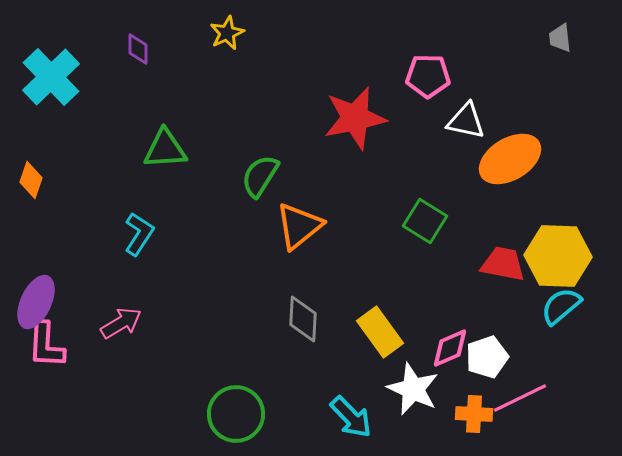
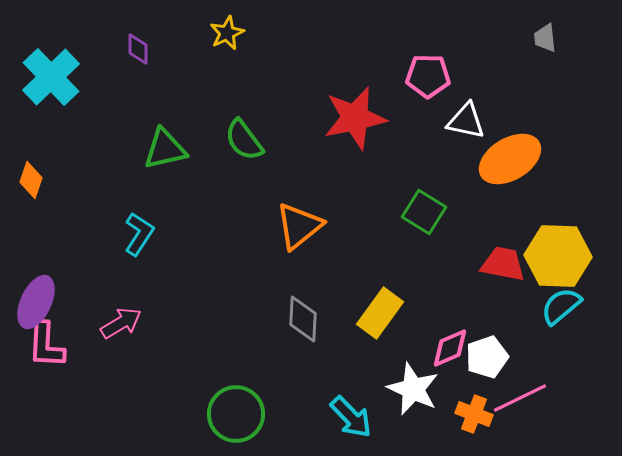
gray trapezoid: moved 15 px left
green triangle: rotated 9 degrees counterclockwise
green semicircle: moved 16 px left, 36 px up; rotated 69 degrees counterclockwise
green square: moved 1 px left, 9 px up
yellow rectangle: moved 19 px up; rotated 72 degrees clockwise
orange cross: rotated 18 degrees clockwise
